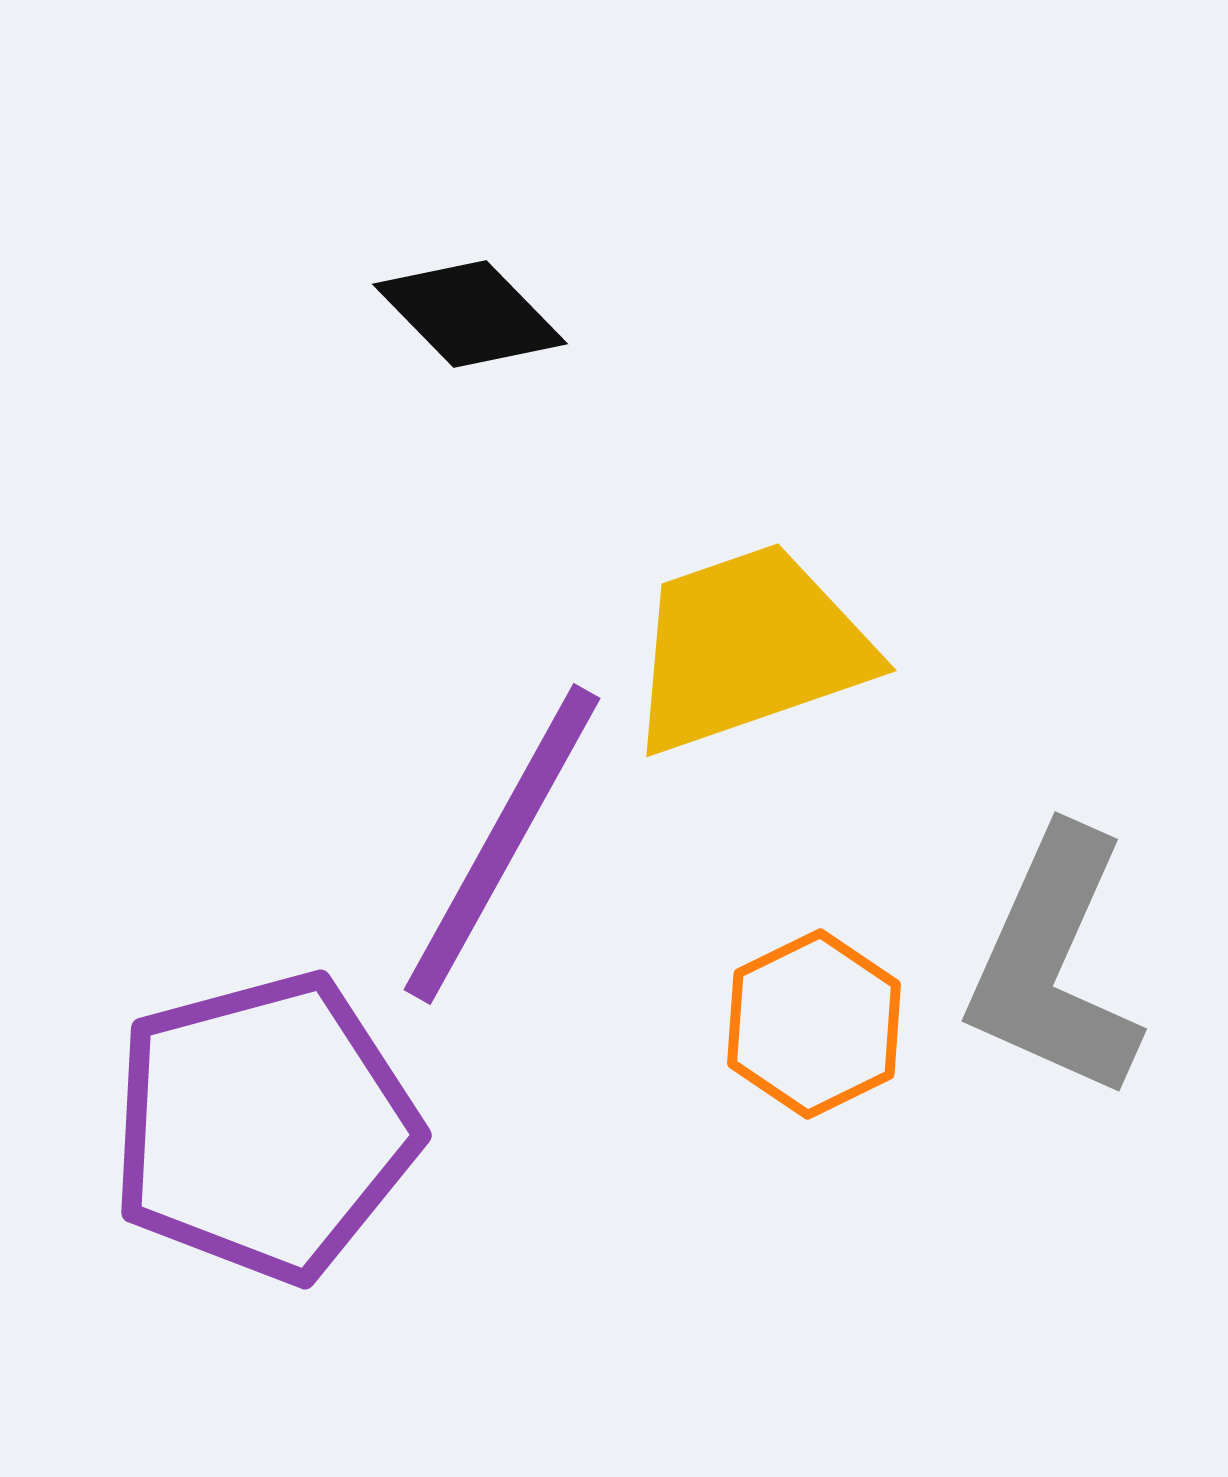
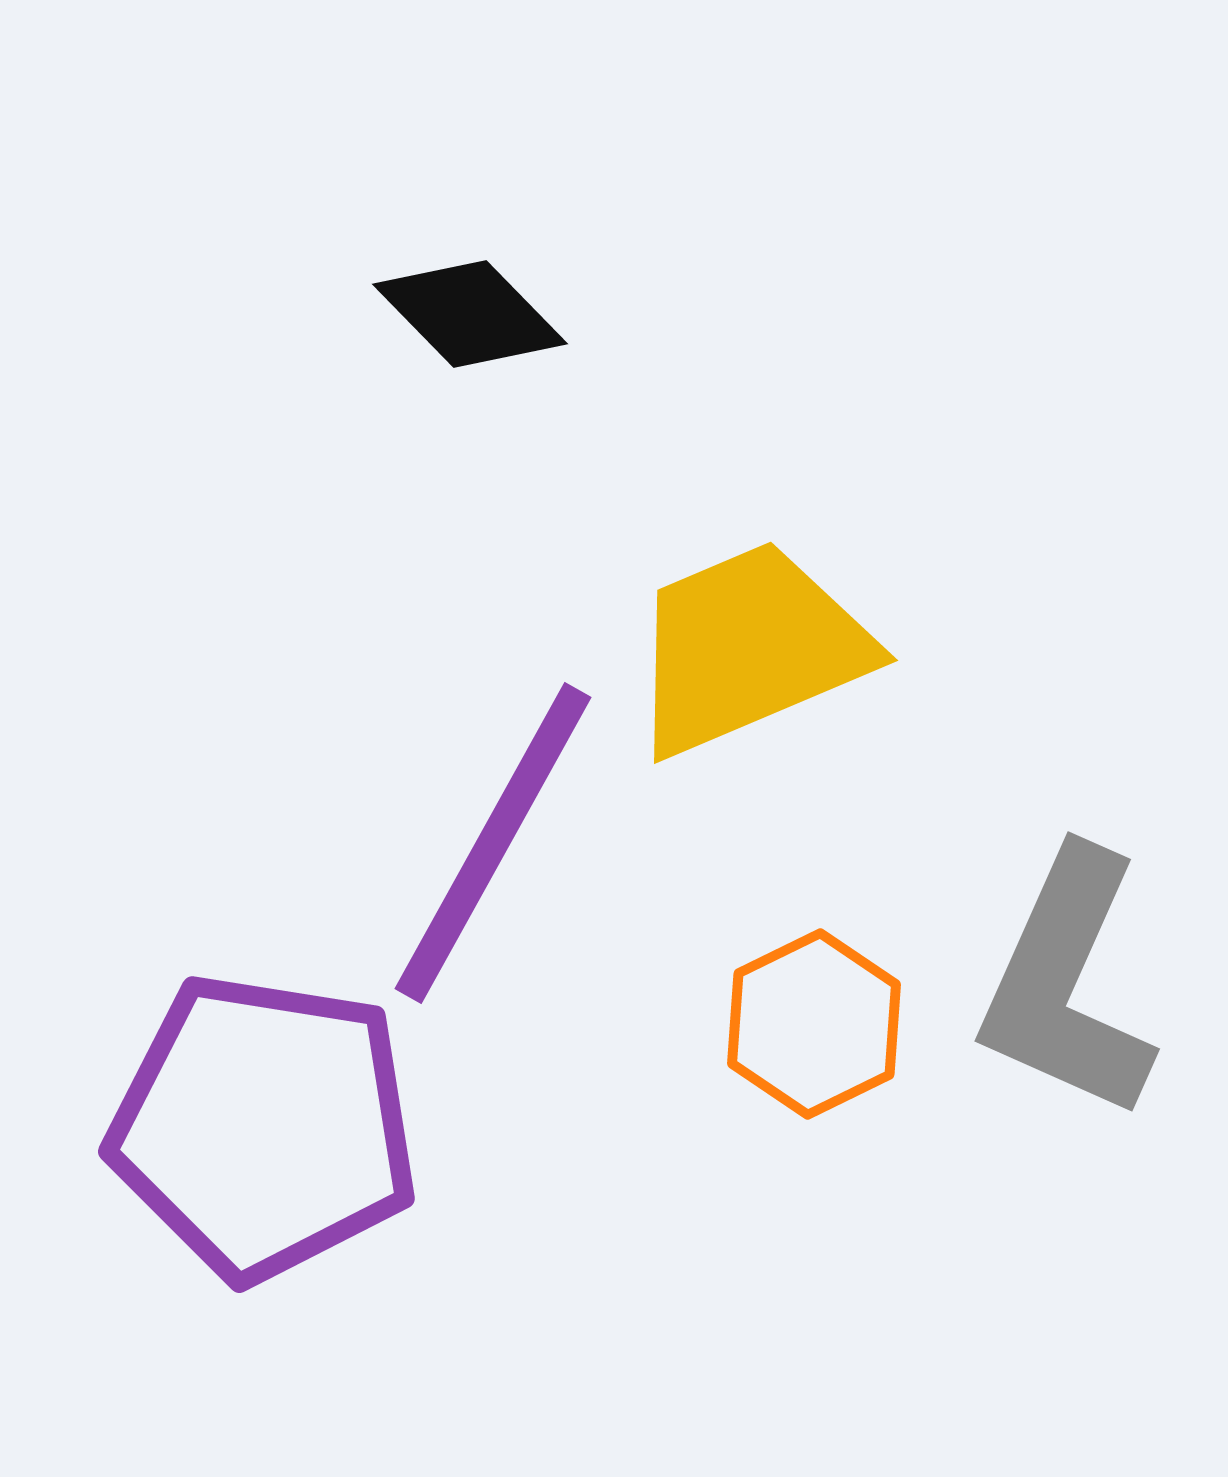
yellow trapezoid: rotated 4 degrees counterclockwise
purple line: moved 9 px left, 1 px up
gray L-shape: moved 13 px right, 20 px down
purple pentagon: rotated 24 degrees clockwise
